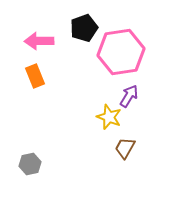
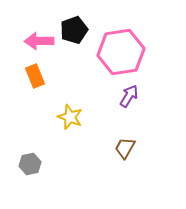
black pentagon: moved 10 px left, 2 px down
yellow star: moved 39 px left
